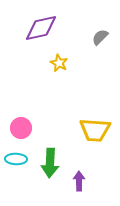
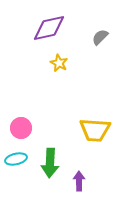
purple diamond: moved 8 px right
cyan ellipse: rotated 15 degrees counterclockwise
